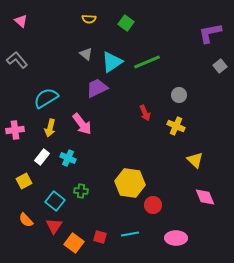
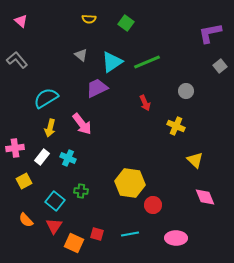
gray triangle: moved 5 px left, 1 px down
gray circle: moved 7 px right, 4 px up
red arrow: moved 10 px up
pink cross: moved 18 px down
red square: moved 3 px left, 3 px up
orange square: rotated 12 degrees counterclockwise
